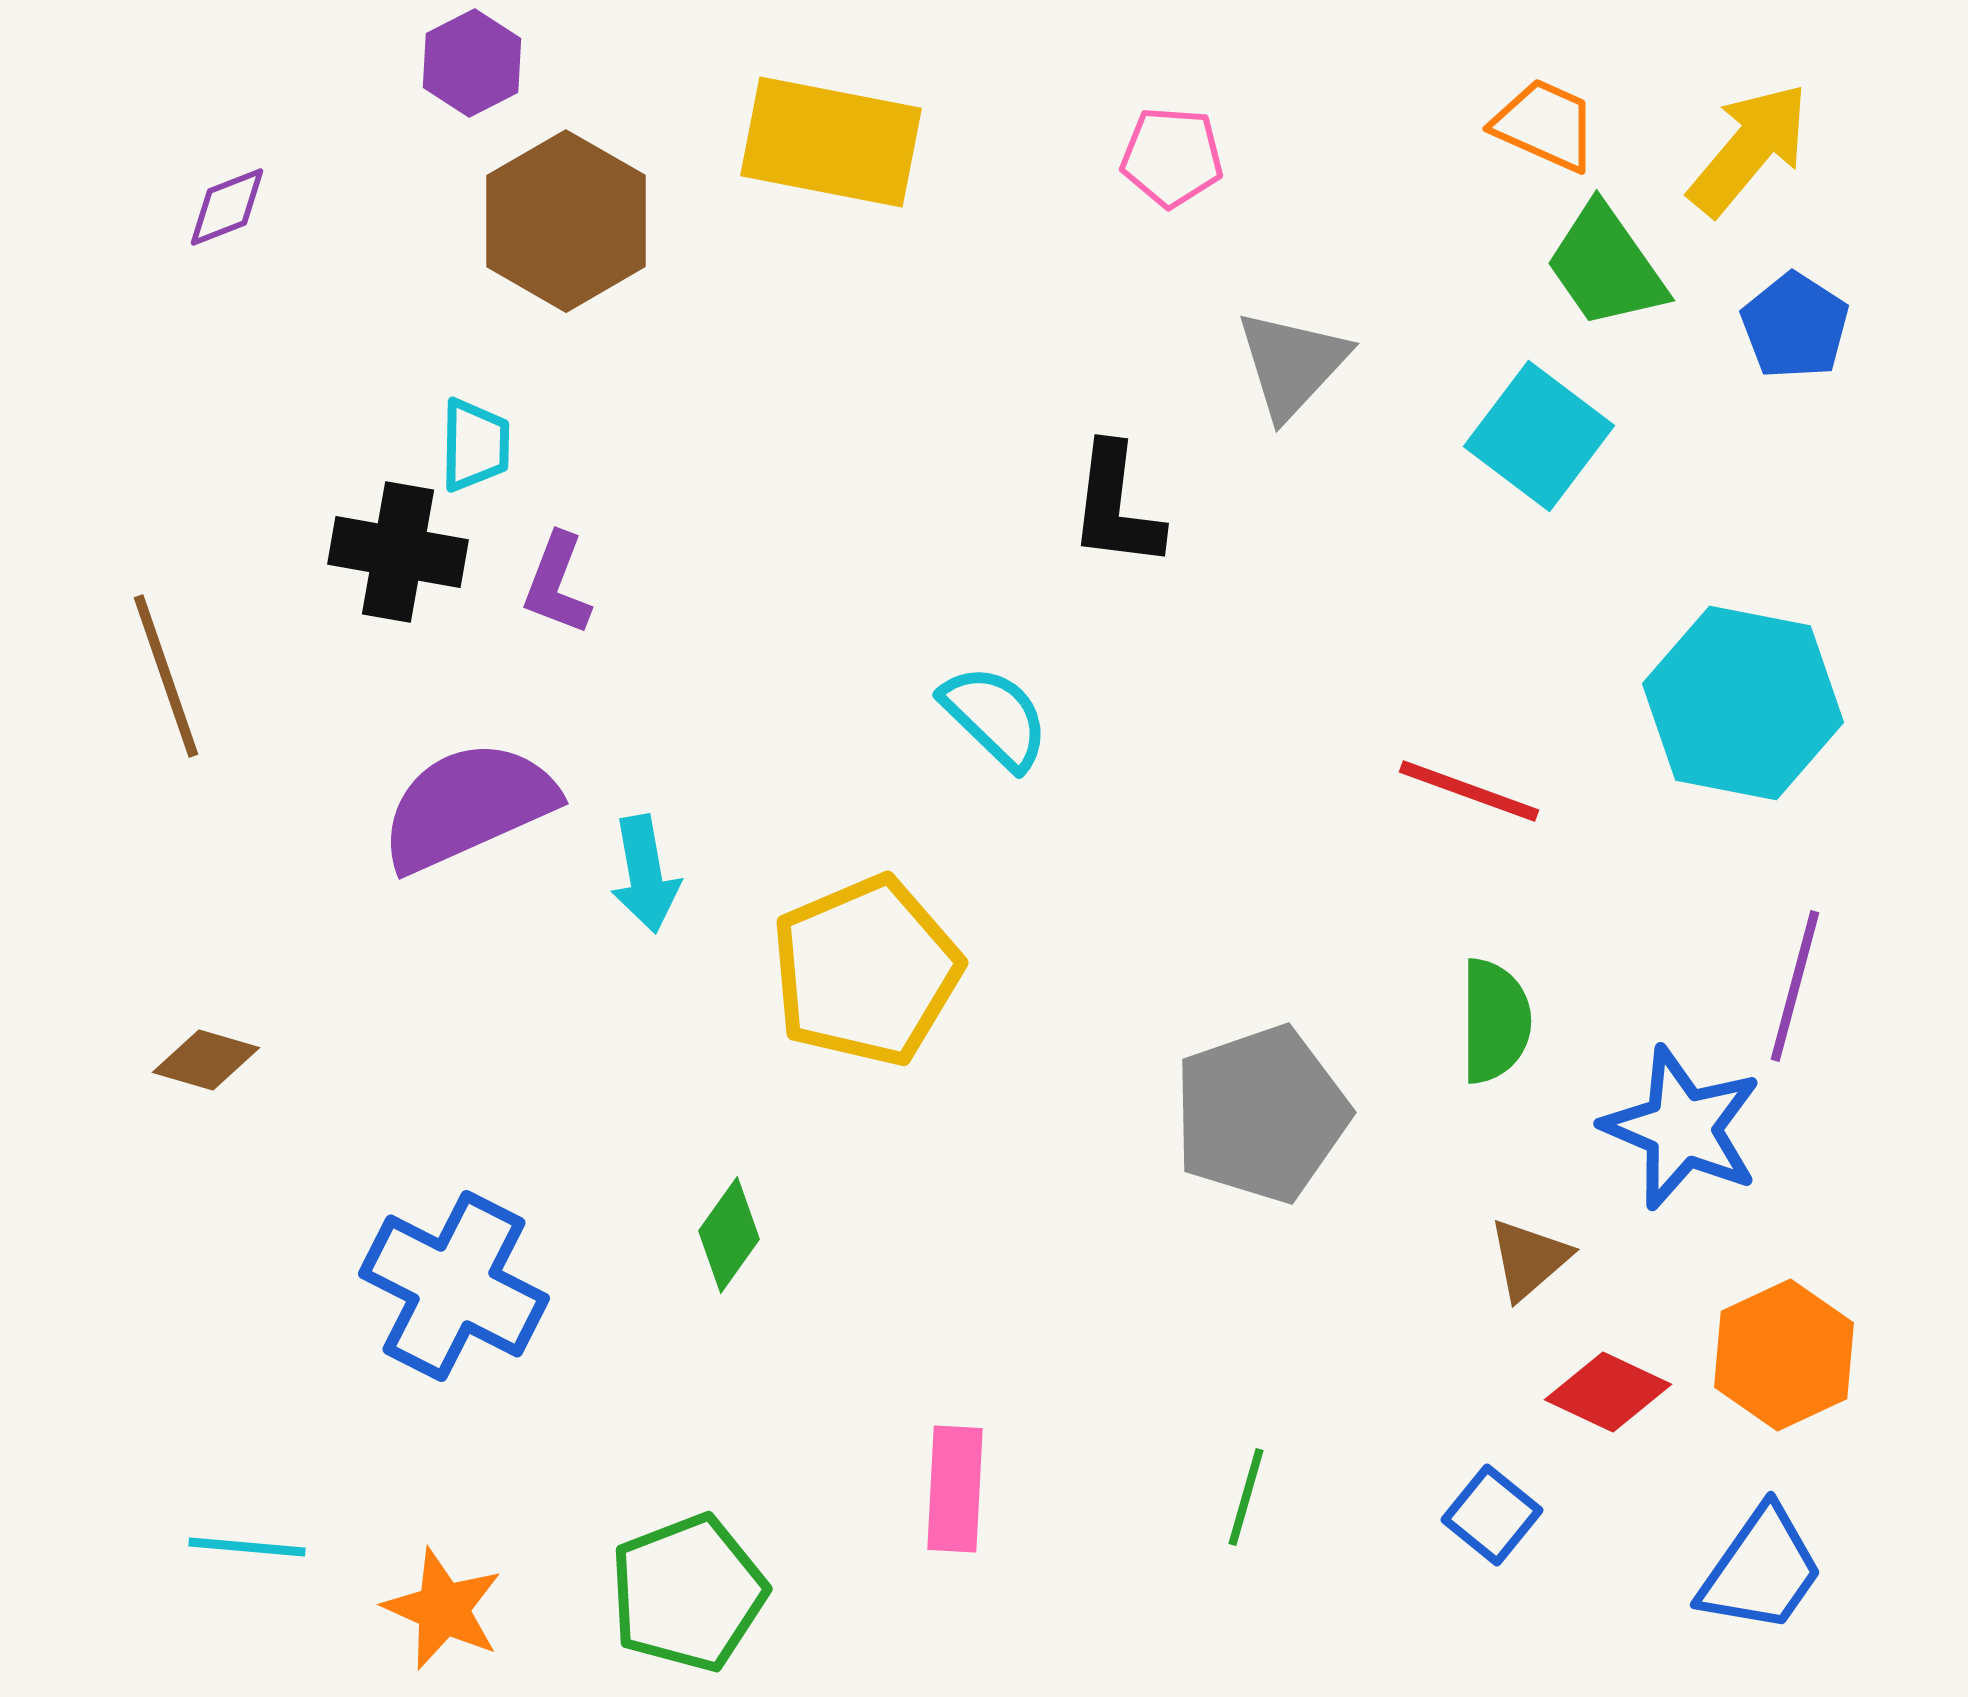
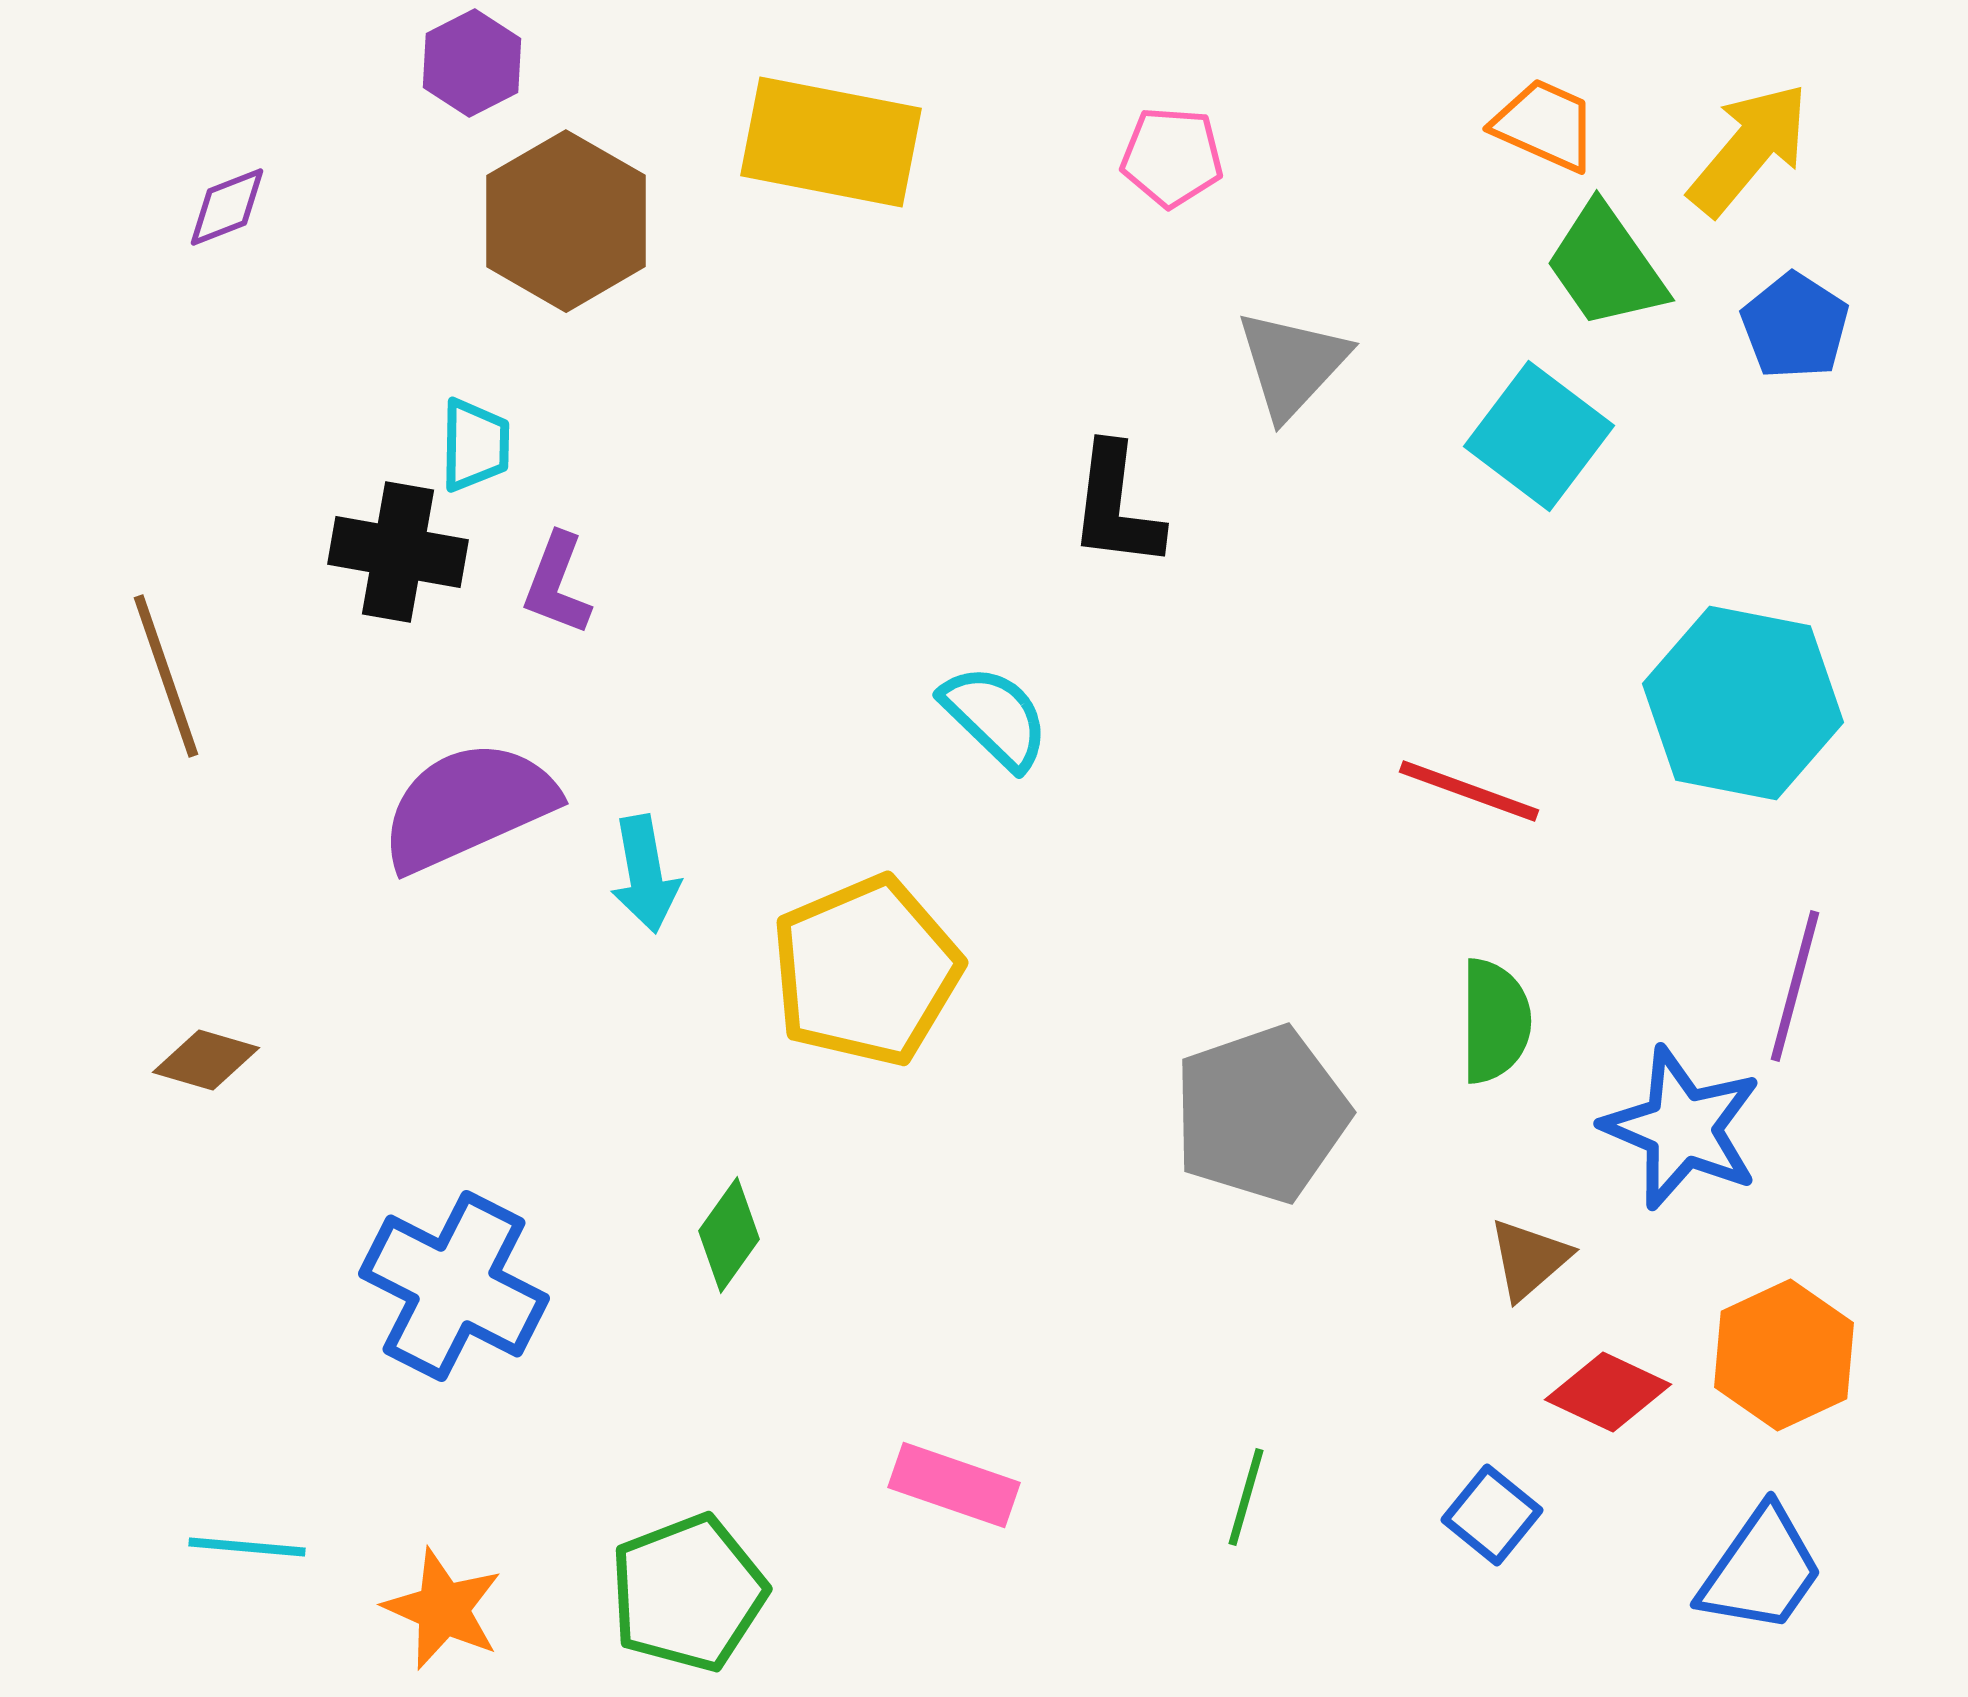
pink rectangle: moved 1 px left, 4 px up; rotated 74 degrees counterclockwise
